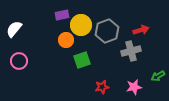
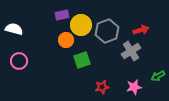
white semicircle: rotated 66 degrees clockwise
gray cross: rotated 18 degrees counterclockwise
